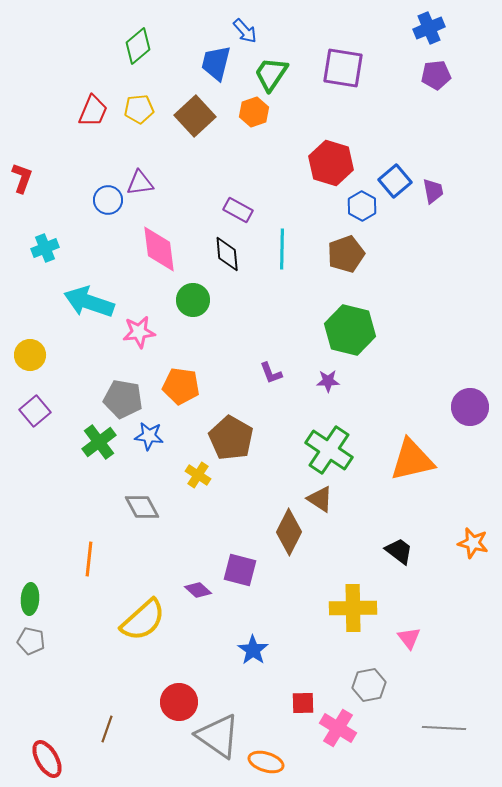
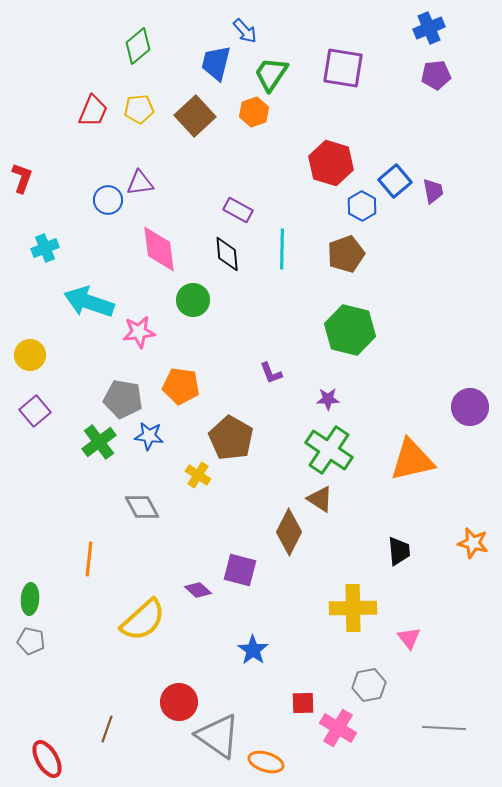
purple star at (328, 381): moved 18 px down
black trapezoid at (399, 551): rotated 48 degrees clockwise
